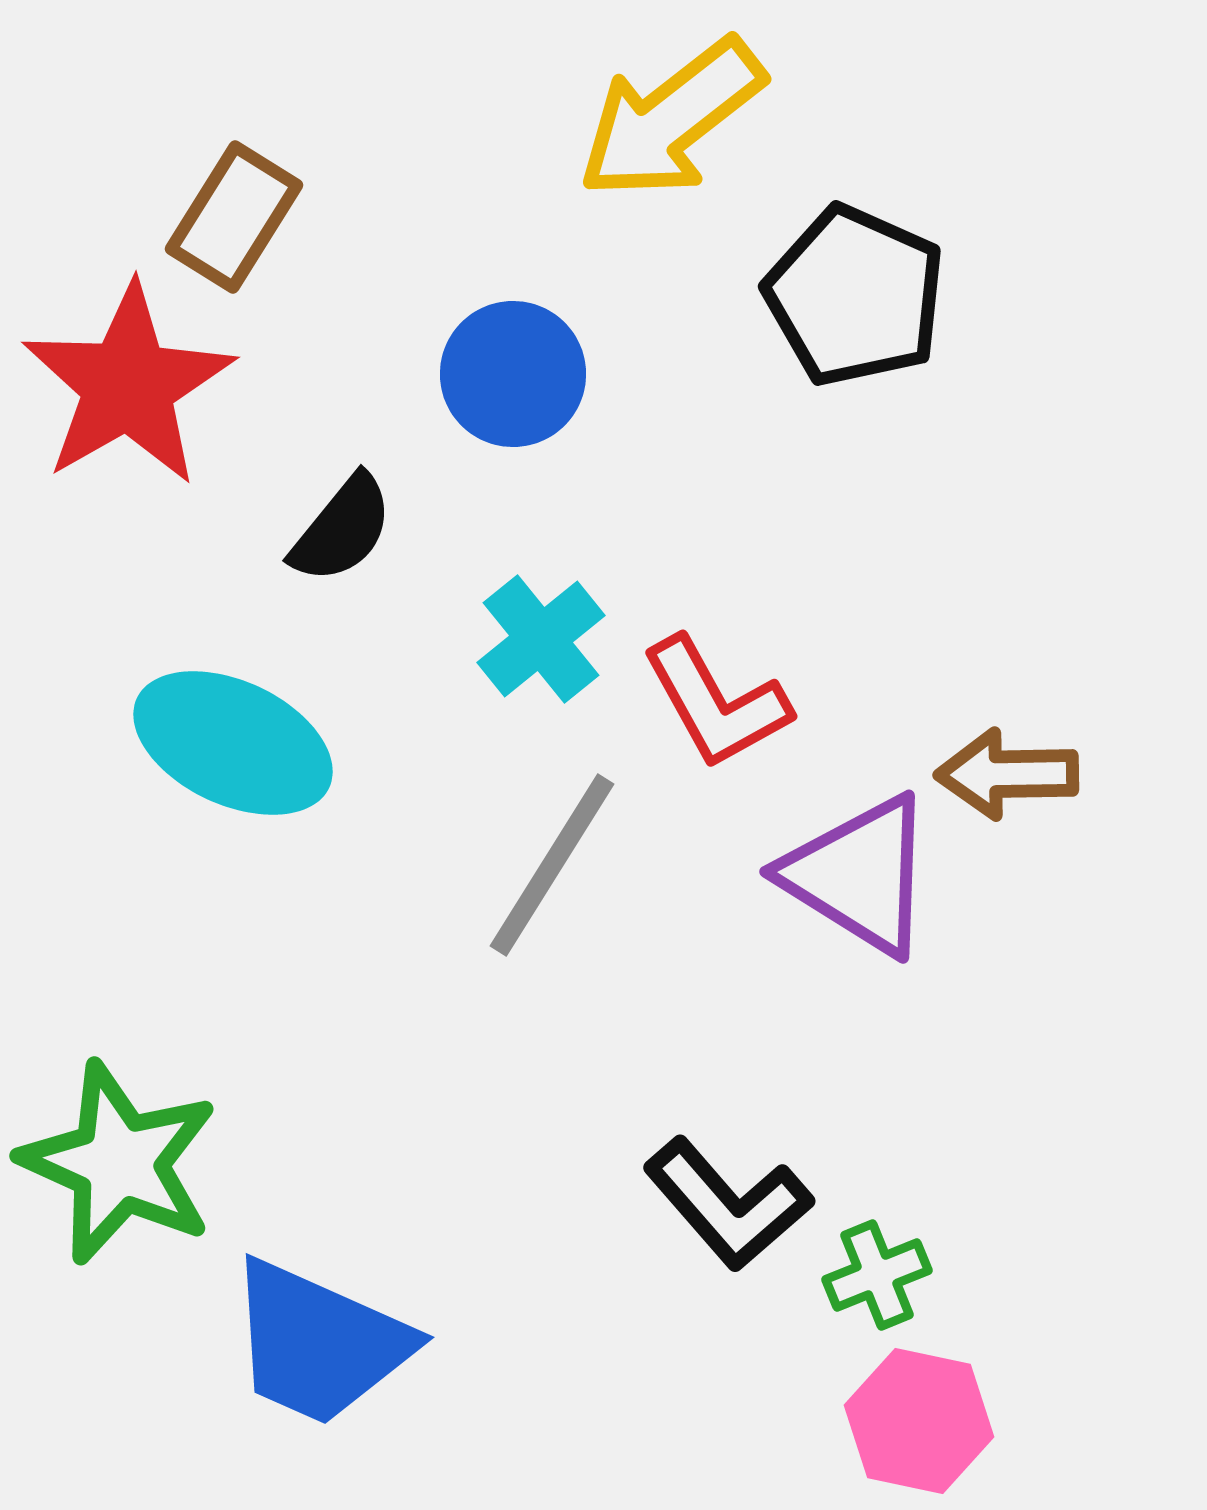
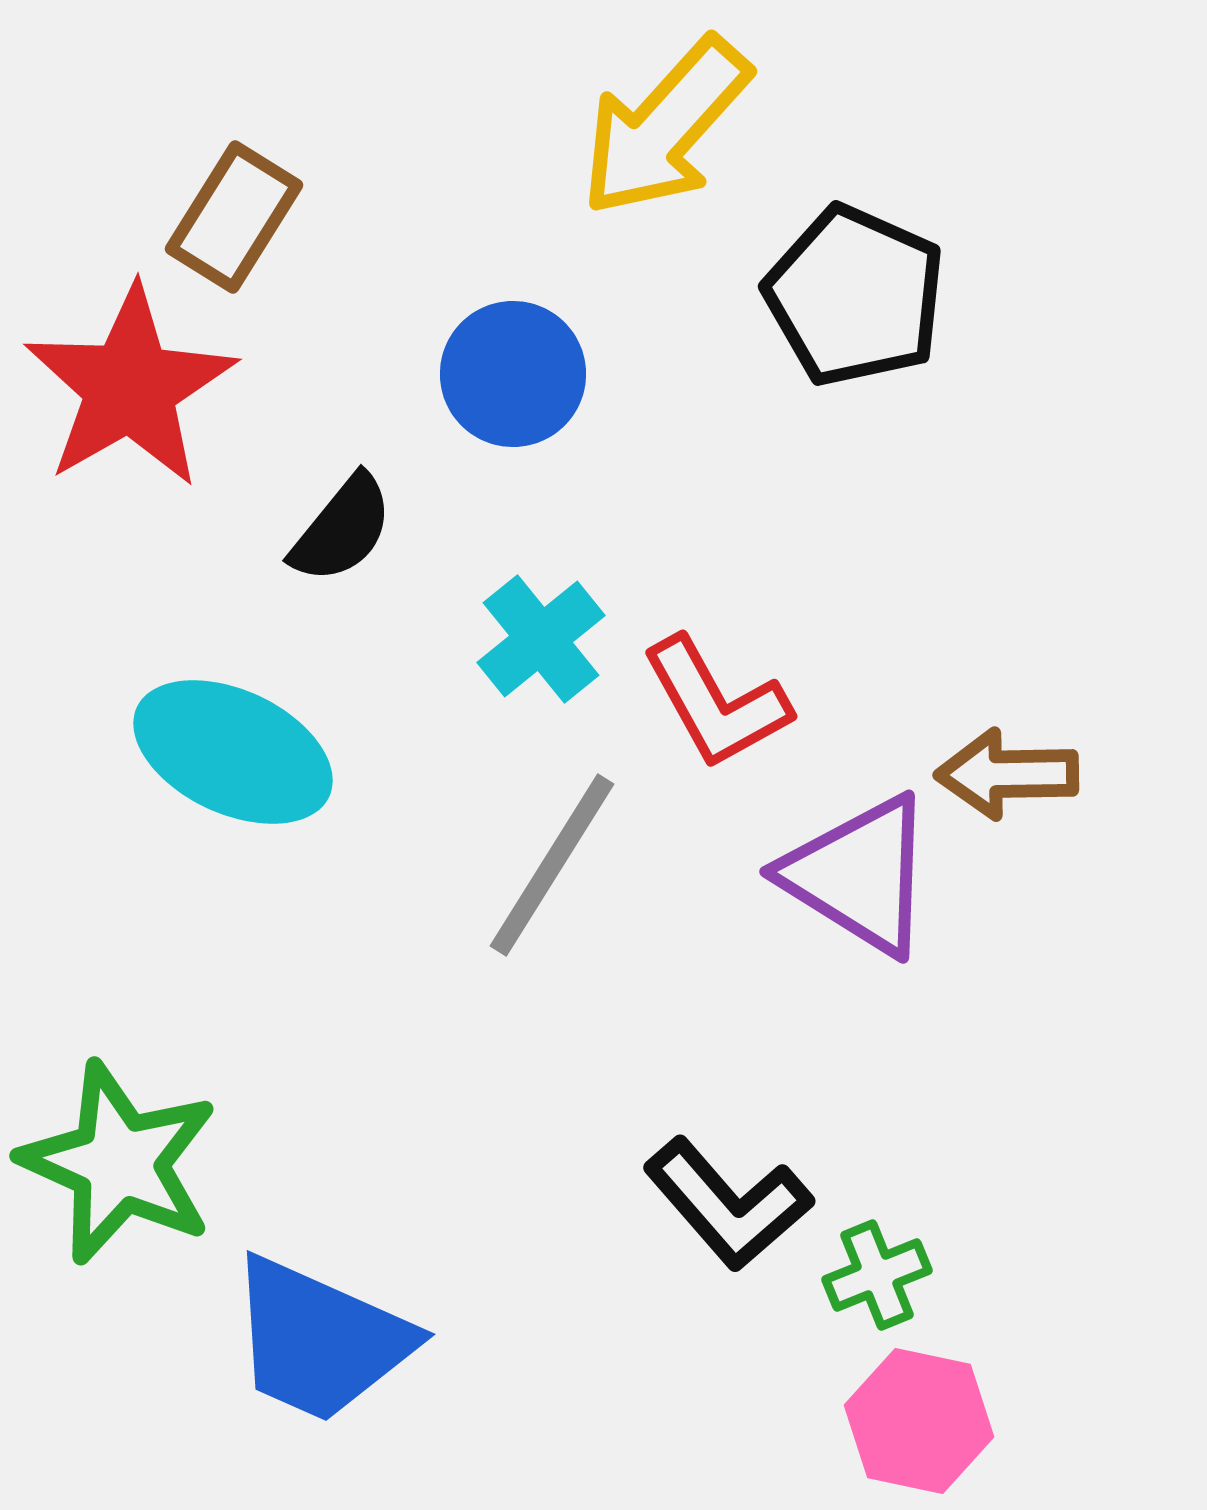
yellow arrow: moved 6 px left, 8 px down; rotated 10 degrees counterclockwise
red star: moved 2 px right, 2 px down
cyan ellipse: moved 9 px down
blue trapezoid: moved 1 px right, 3 px up
